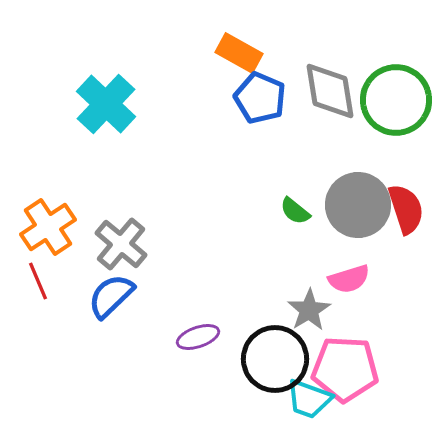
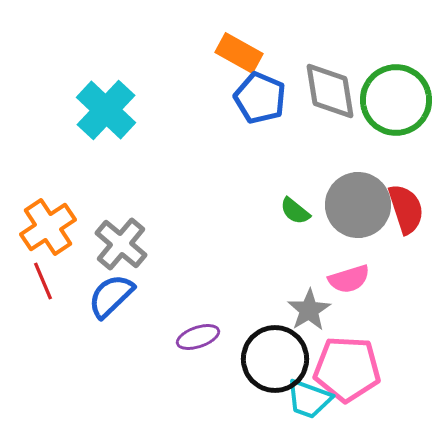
cyan cross: moved 6 px down
red line: moved 5 px right
pink pentagon: moved 2 px right
